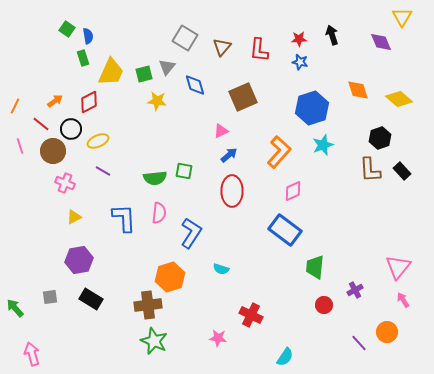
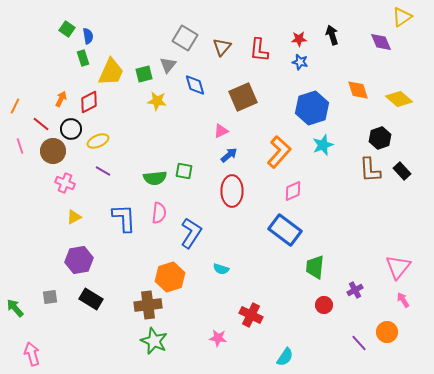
yellow triangle at (402, 17): rotated 25 degrees clockwise
gray triangle at (167, 67): moved 1 px right, 2 px up
orange arrow at (55, 101): moved 6 px right, 2 px up; rotated 28 degrees counterclockwise
